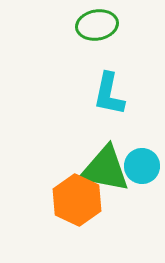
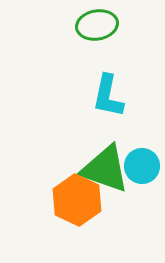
cyan L-shape: moved 1 px left, 2 px down
green triangle: rotated 8 degrees clockwise
